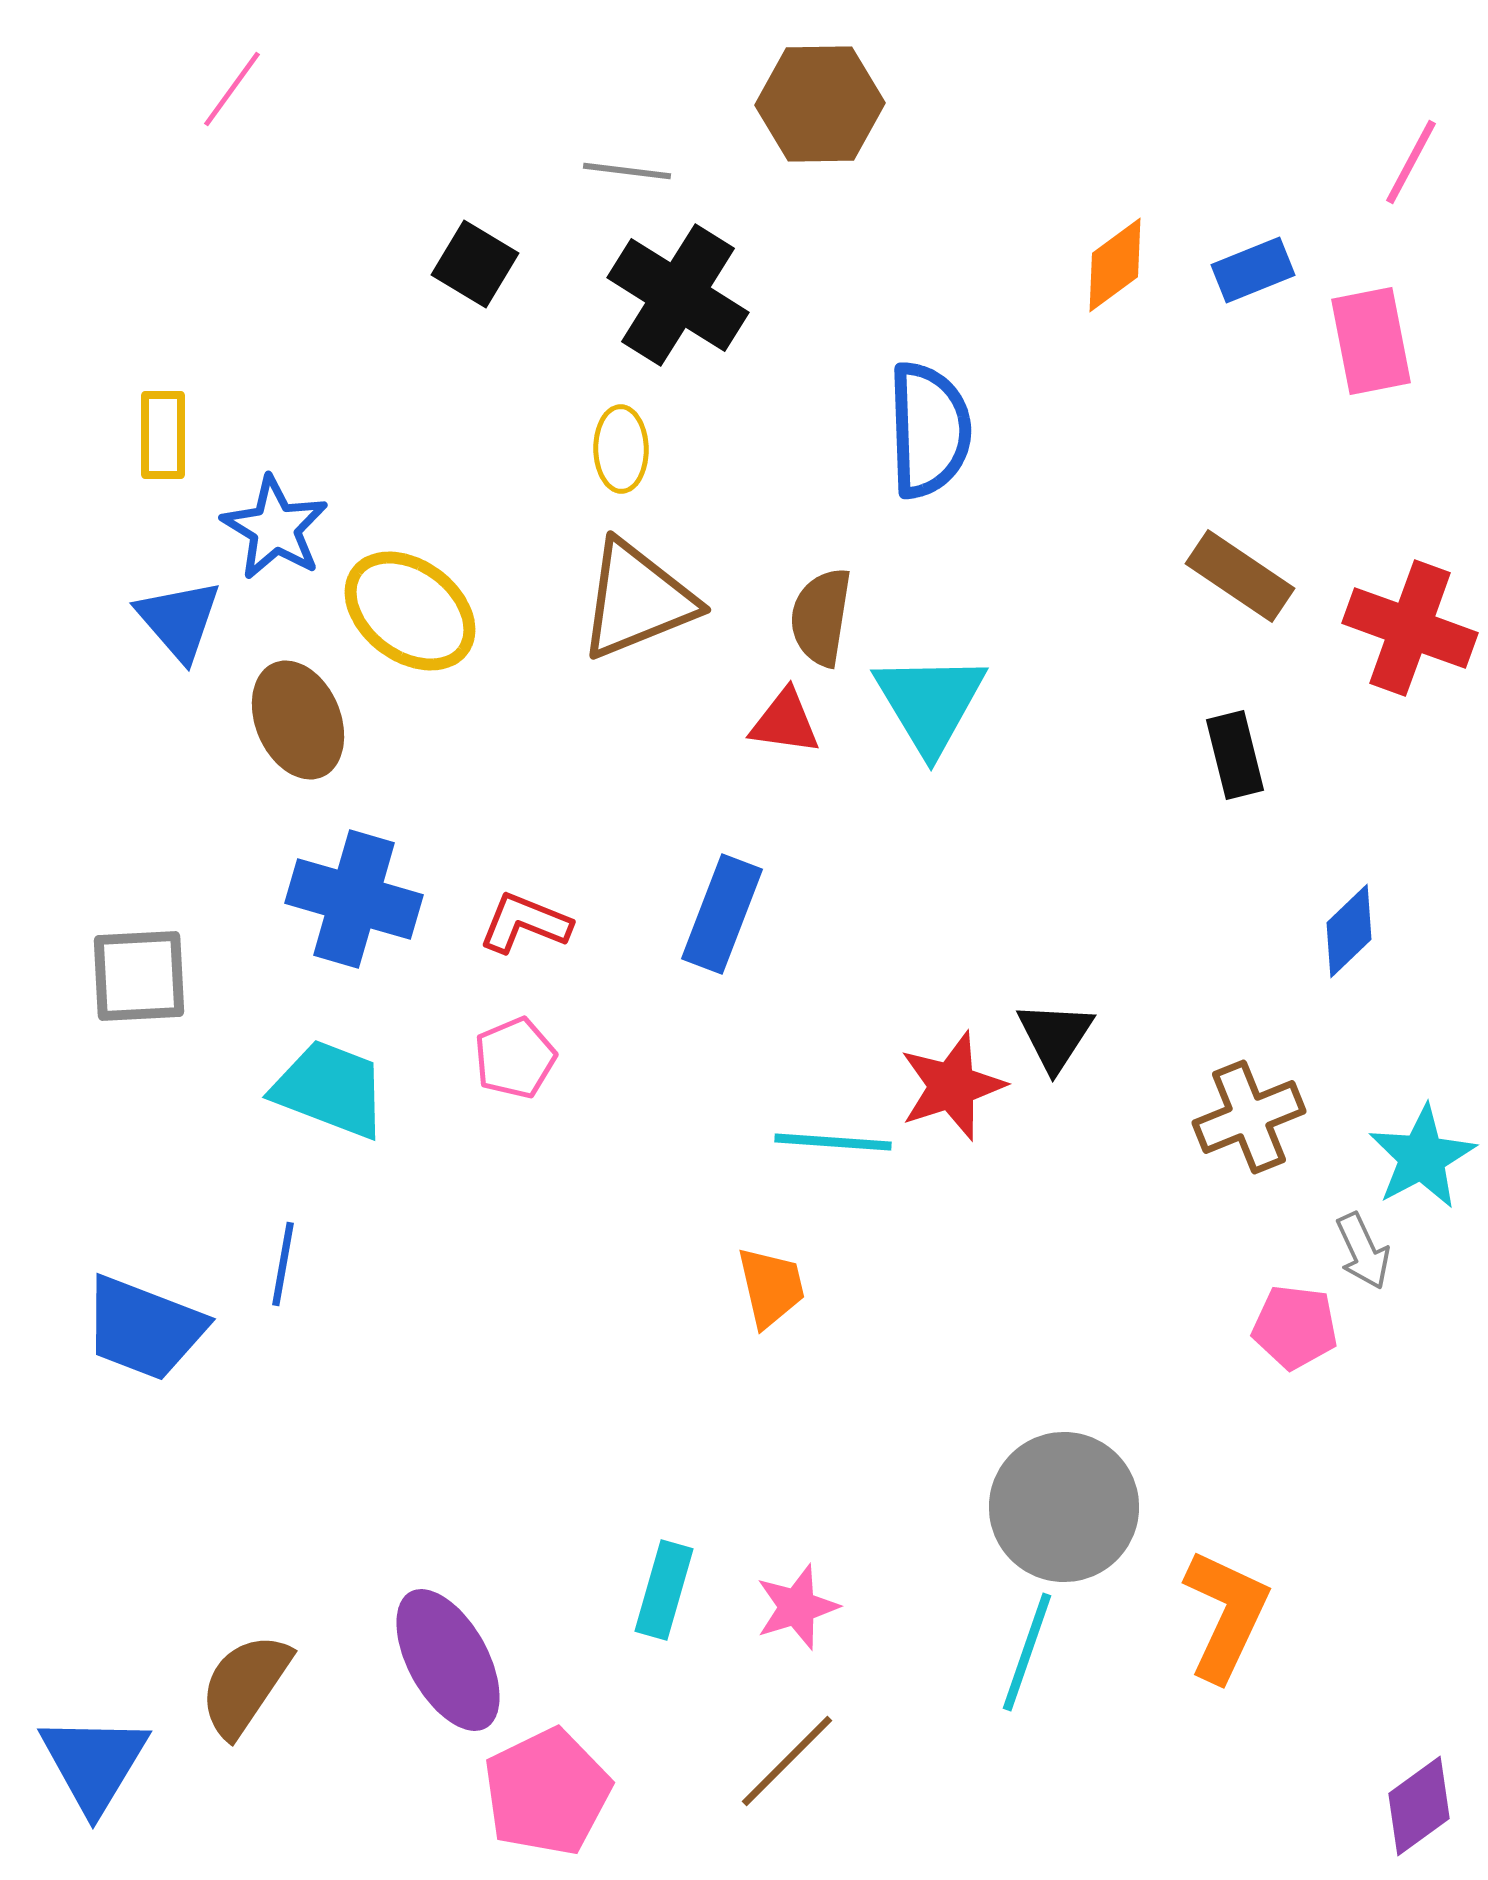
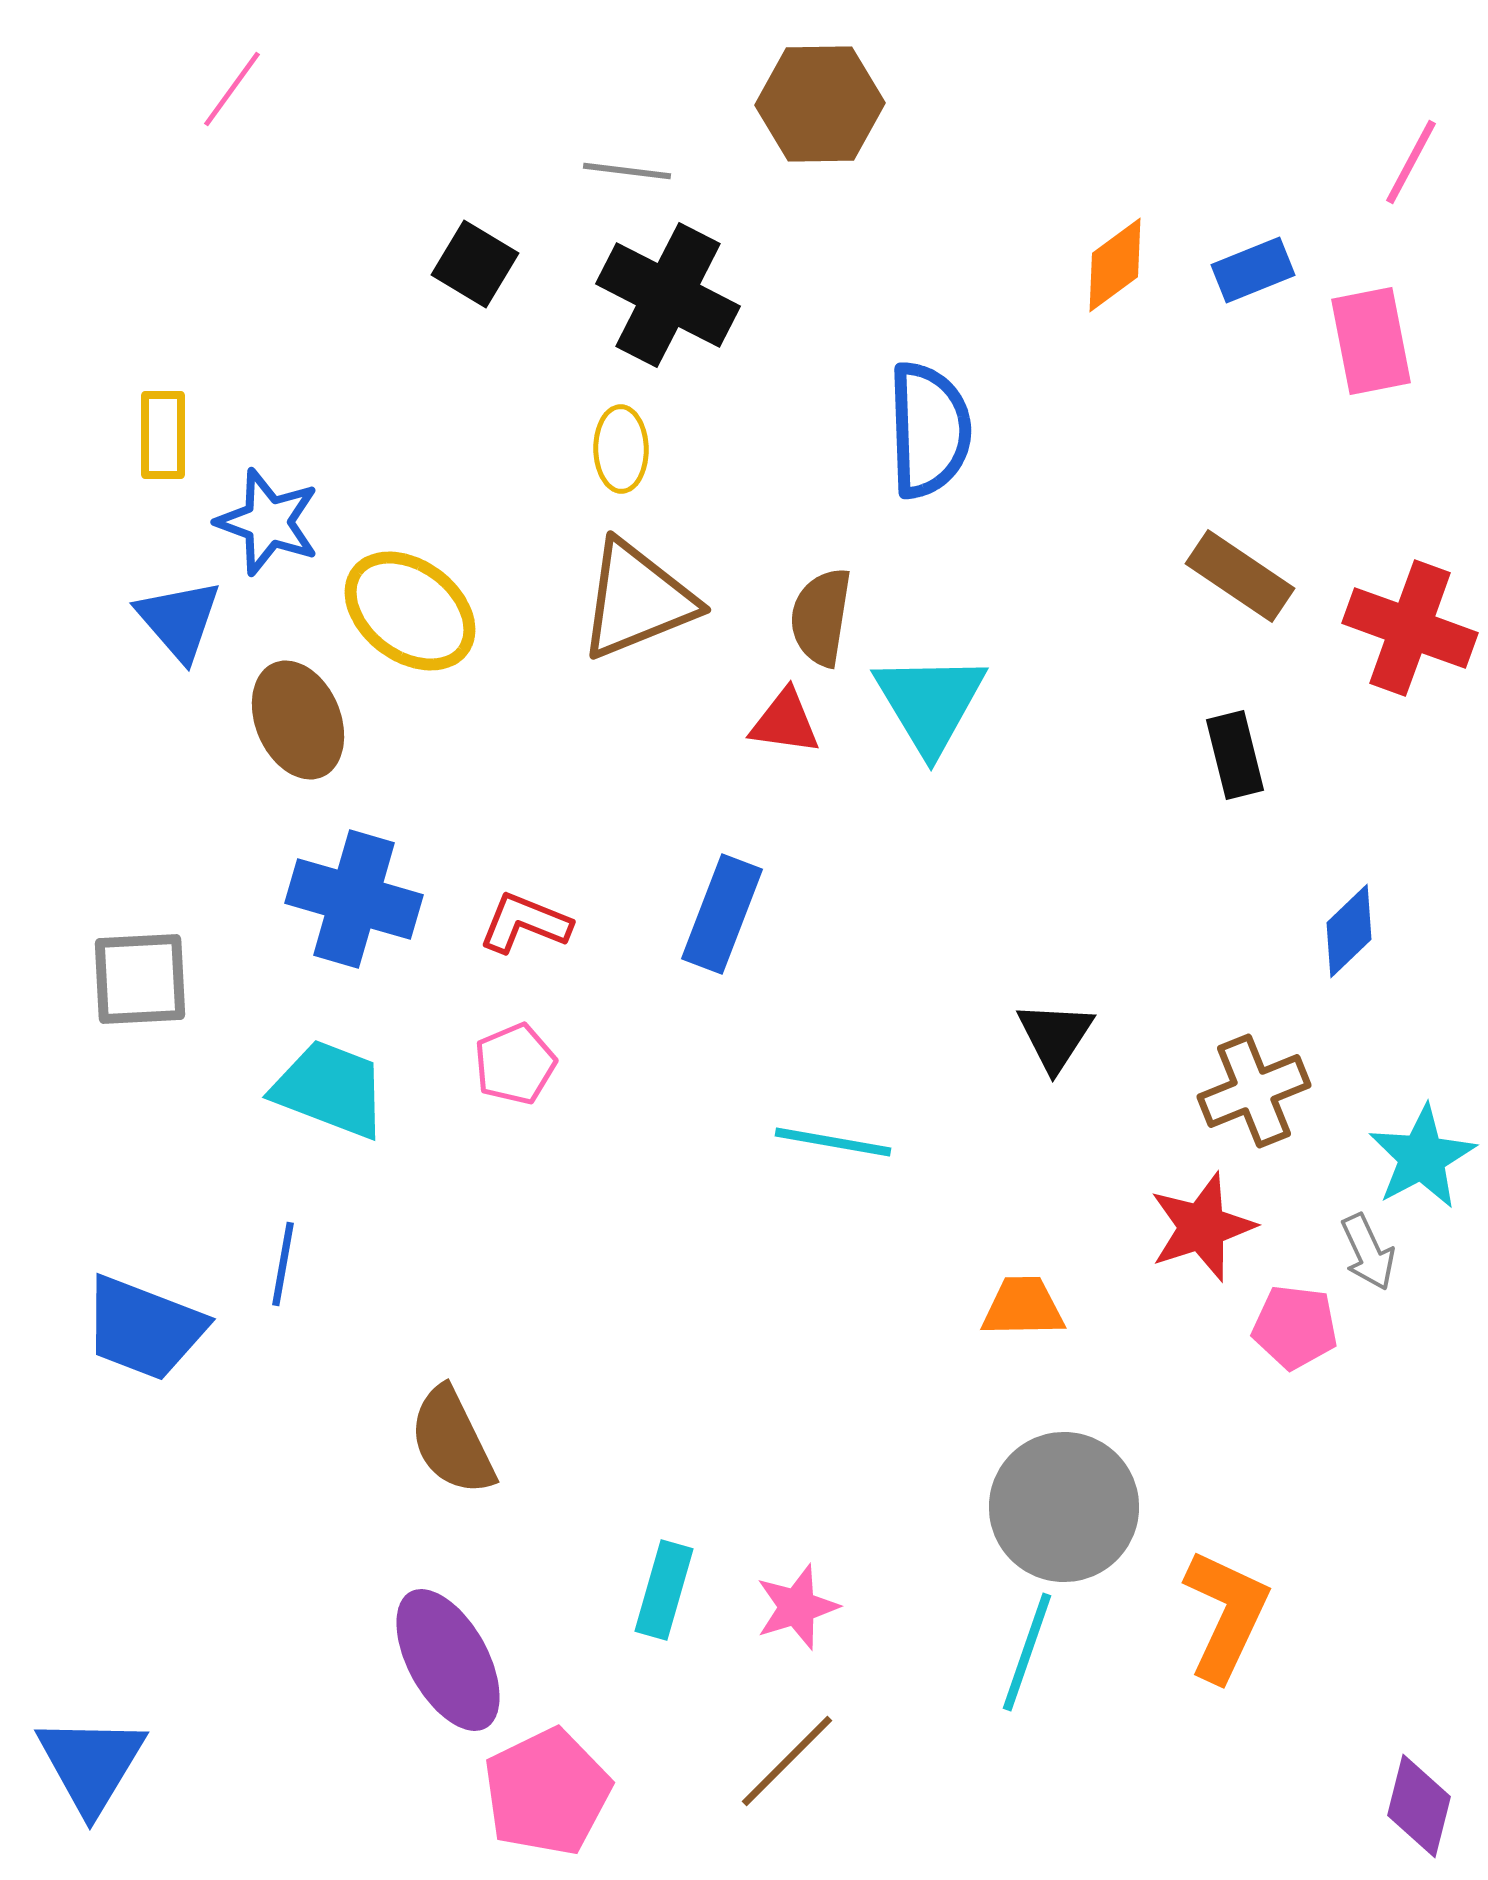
black cross at (678, 295): moved 10 px left; rotated 5 degrees counterclockwise
blue star at (275, 528): moved 7 px left, 6 px up; rotated 11 degrees counterclockwise
gray square at (139, 976): moved 1 px right, 3 px down
pink pentagon at (515, 1058): moved 6 px down
red star at (952, 1086): moved 250 px right, 141 px down
brown cross at (1249, 1117): moved 5 px right, 26 px up
cyan line at (833, 1142): rotated 6 degrees clockwise
gray arrow at (1363, 1251): moved 5 px right, 1 px down
orange trapezoid at (771, 1287): moved 252 px right, 20 px down; rotated 78 degrees counterclockwise
brown semicircle at (245, 1685): moved 207 px right, 244 px up; rotated 60 degrees counterclockwise
blue triangle at (94, 1763): moved 3 px left, 1 px down
purple diamond at (1419, 1806): rotated 40 degrees counterclockwise
